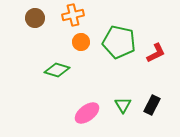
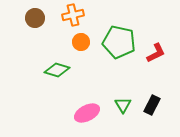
pink ellipse: rotated 10 degrees clockwise
